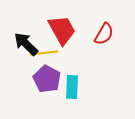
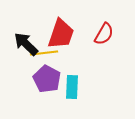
red trapezoid: moved 1 px left, 4 px down; rotated 48 degrees clockwise
